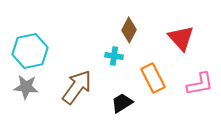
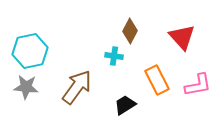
brown diamond: moved 1 px right, 1 px down
red triangle: moved 1 px right, 1 px up
orange rectangle: moved 4 px right, 2 px down
pink L-shape: moved 2 px left, 1 px down
black trapezoid: moved 3 px right, 2 px down
